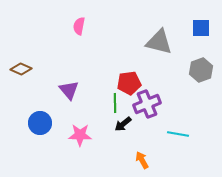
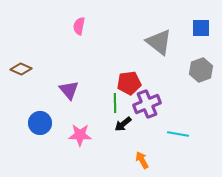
gray triangle: rotated 24 degrees clockwise
